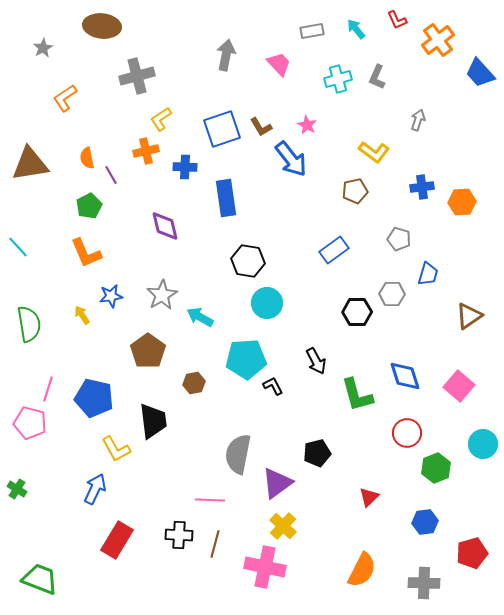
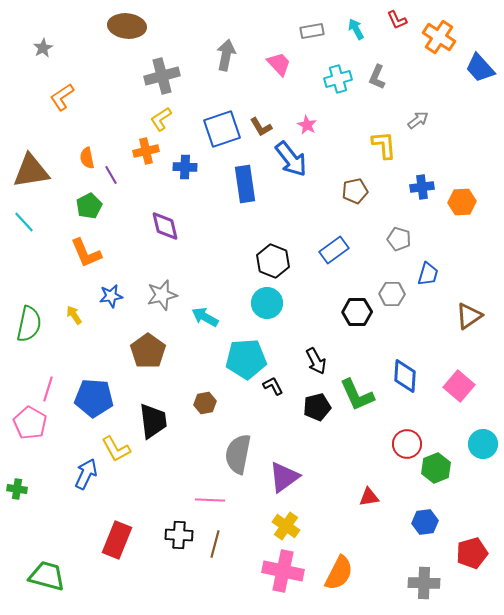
brown ellipse at (102, 26): moved 25 px right
cyan arrow at (356, 29): rotated 10 degrees clockwise
orange cross at (438, 40): moved 1 px right, 3 px up; rotated 20 degrees counterclockwise
blue trapezoid at (480, 73): moved 5 px up
gray cross at (137, 76): moved 25 px right
orange L-shape at (65, 98): moved 3 px left, 1 px up
gray arrow at (418, 120): rotated 35 degrees clockwise
yellow L-shape at (374, 152): moved 10 px right, 7 px up; rotated 132 degrees counterclockwise
brown triangle at (30, 164): moved 1 px right, 7 px down
blue rectangle at (226, 198): moved 19 px right, 14 px up
cyan line at (18, 247): moved 6 px right, 25 px up
black hexagon at (248, 261): moved 25 px right; rotated 12 degrees clockwise
gray star at (162, 295): rotated 16 degrees clockwise
yellow arrow at (82, 315): moved 8 px left
cyan arrow at (200, 317): moved 5 px right
green semicircle at (29, 324): rotated 21 degrees clockwise
blue diamond at (405, 376): rotated 20 degrees clockwise
brown hexagon at (194, 383): moved 11 px right, 20 px down
green L-shape at (357, 395): rotated 9 degrees counterclockwise
blue pentagon at (94, 398): rotated 9 degrees counterclockwise
pink pentagon at (30, 423): rotated 16 degrees clockwise
red circle at (407, 433): moved 11 px down
black pentagon at (317, 453): moved 46 px up
purple triangle at (277, 483): moved 7 px right, 6 px up
green cross at (17, 489): rotated 24 degrees counterclockwise
blue arrow at (95, 489): moved 9 px left, 15 px up
red triangle at (369, 497): rotated 35 degrees clockwise
yellow cross at (283, 526): moved 3 px right; rotated 8 degrees counterclockwise
red rectangle at (117, 540): rotated 9 degrees counterclockwise
pink cross at (265, 567): moved 18 px right, 4 px down
orange semicircle at (362, 570): moved 23 px left, 3 px down
green trapezoid at (40, 579): moved 7 px right, 3 px up; rotated 6 degrees counterclockwise
